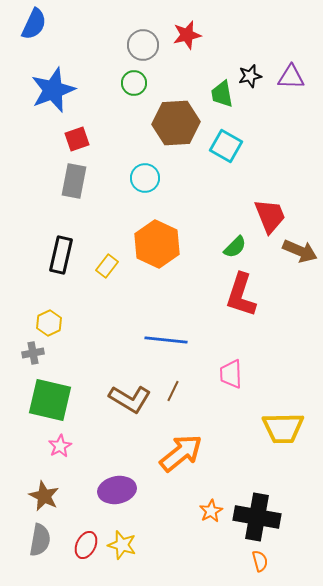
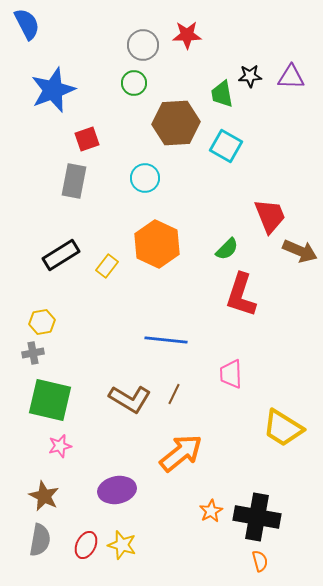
blue semicircle: moved 7 px left; rotated 52 degrees counterclockwise
red star: rotated 12 degrees clockwise
black star: rotated 10 degrees clockwise
red square: moved 10 px right
green semicircle: moved 8 px left, 2 px down
black rectangle: rotated 45 degrees clockwise
yellow hexagon: moved 7 px left, 1 px up; rotated 15 degrees clockwise
brown line: moved 1 px right, 3 px down
yellow trapezoid: rotated 33 degrees clockwise
pink star: rotated 15 degrees clockwise
